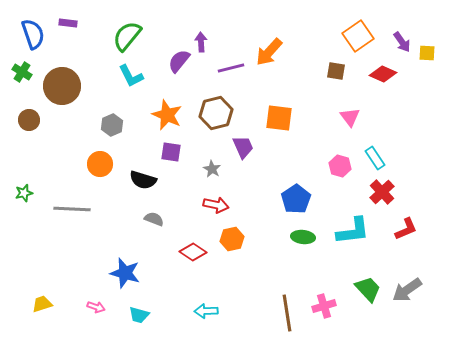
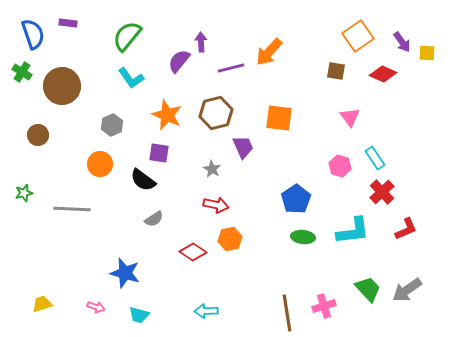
cyan L-shape at (131, 76): moved 2 px down; rotated 8 degrees counterclockwise
brown circle at (29, 120): moved 9 px right, 15 px down
purple square at (171, 152): moved 12 px left, 1 px down
black semicircle at (143, 180): rotated 20 degrees clockwise
gray semicircle at (154, 219): rotated 126 degrees clockwise
orange hexagon at (232, 239): moved 2 px left
